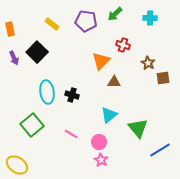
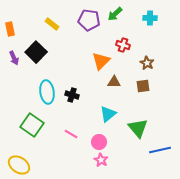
purple pentagon: moved 3 px right, 1 px up
black square: moved 1 px left
brown star: moved 1 px left
brown square: moved 20 px left, 8 px down
cyan triangle: moved 1 px left, 1 px up
green square: rotated 15 degrees counterclockwise
blue line: rotated 20 degrees clockwise
yellow ellipse: moved 2 px right
